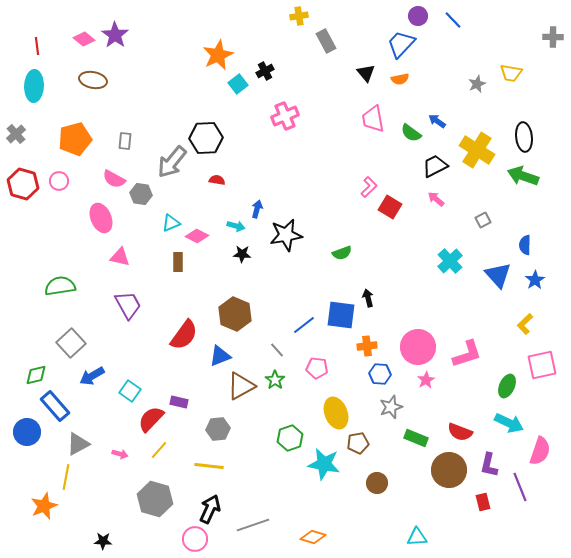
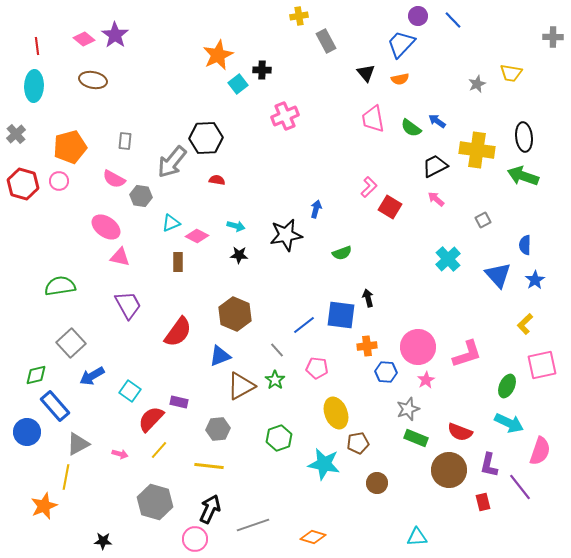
black cross at (265, 71): moved 3 px left, 1 px up; rotated 30 degrees clockwise
green semicircle at (411, 133): moved 5 px up
orange pentagon at (75, 139): moved 5 px left, 8 px down
yellow cross at (477, 150): rotated 24 degrees counterclockwise
gray hexagon at (141, 194): moved 2 px down
blue arrow at (257, 209): moved 59 px right
pink ellipse at (101, 218): moved 5 px right, 9 px down; rotated 32 degrees counterclockwise
black star at (242, 254): moved 3 px left, 1 px down
cyan cross at (450, 261): moved 2 px left, 2 px up
red semicircle at (184, 335): moved 6 px left, 3 px up
blue hexagon at (380, 374): moved 6 px right, 2 px up
gray star at (391, 407): moved 17 px right, 2 px down
green hexagon at (290, 438): moved 11 px left
purple line at (520, 487): rotated 16 degrees counterclockwise
gray hexagon at (155, 499): moved 3 px down
